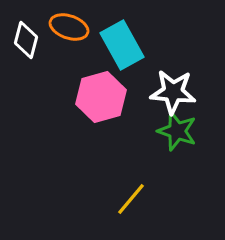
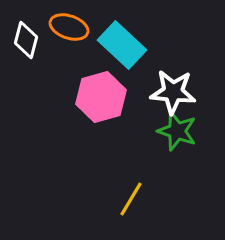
cyan rectangle: rotated 18 degrees counterclockwise
yellow line: rotated 9 degrees counterclockwise
